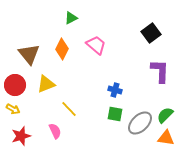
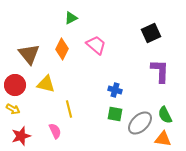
black square: rotated 12 degrees clockwise
yellow triangle: rotated 36 degrees clockwise
yellow line: rotated 30 degrees clockwise
green semicircle: rotated 72 degrees counterclockwise
orange triangle: moved 3 px left, 1 px down
